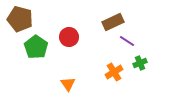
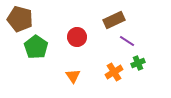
brown rectangle: moved 1 px right, 2 px up
red circle: moved 8 px right
green cross: moved 2 px left
orange triangle: moved 5 px right, 8 px up
